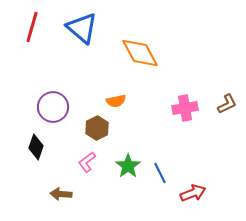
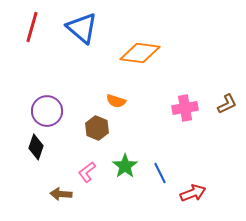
orange diamond: rotated 54 degrees counterclockwise
orange semicircle: rotated 30 degrees clockwise
purple circle: moved 6 px left, 4 px down
brown hexagon: rotated 10 degrees counterclockwise
pink L-shape: moved 10 px down
green star: moved 3 px left
